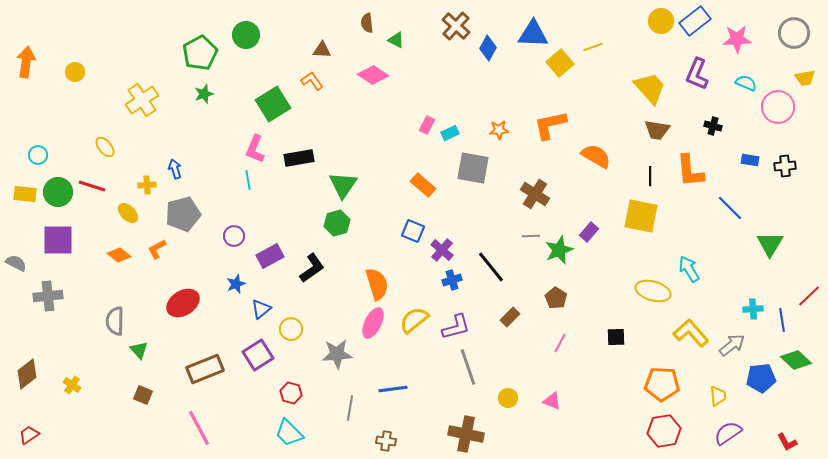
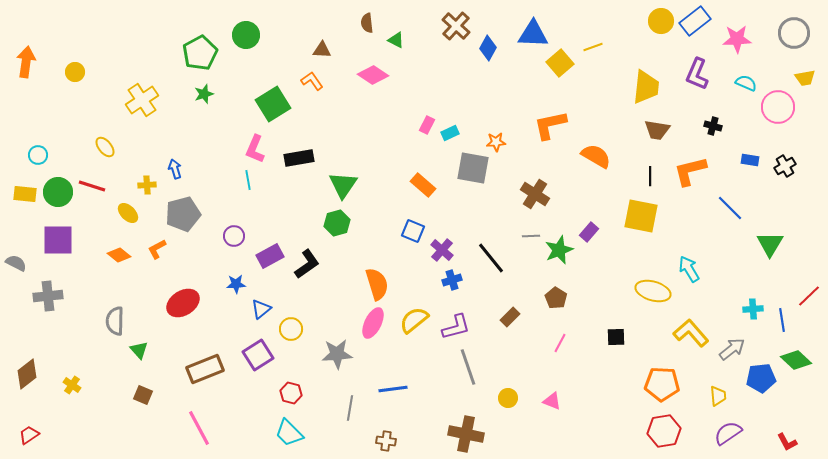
yellow trapezoid at (650, 88): moved 4 px left, 1 px up; rotated 48 degrees clockwise
orange star at (499, 130): moved 3 px left, 12 px down
black cross at (785, 166): rotated 25 degrees counterclockwise
orange L-shape at (690, 171): rotated 81 degrees clockwise
black line at (491, 267): moved 9 px up
black L-shape at (312, 268): moved 5 px left, 4 px up
blue star at (236, 284): rotated 18 degrees clockwise
gray arrow at (732, 345): moved 4 px down
